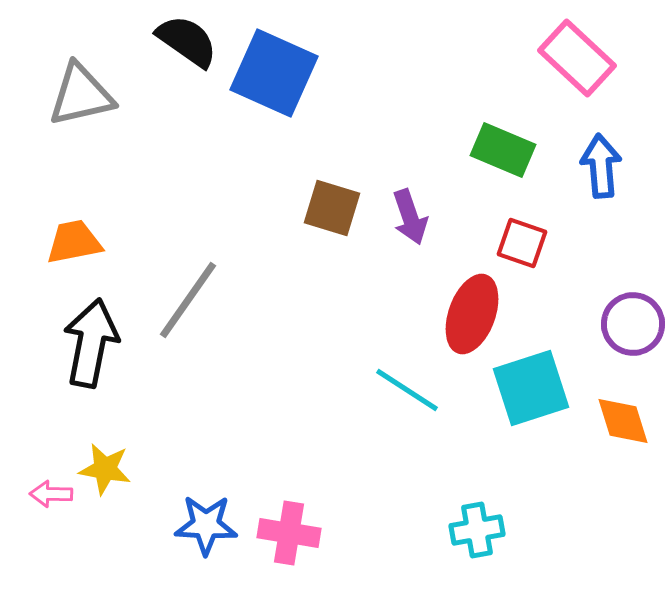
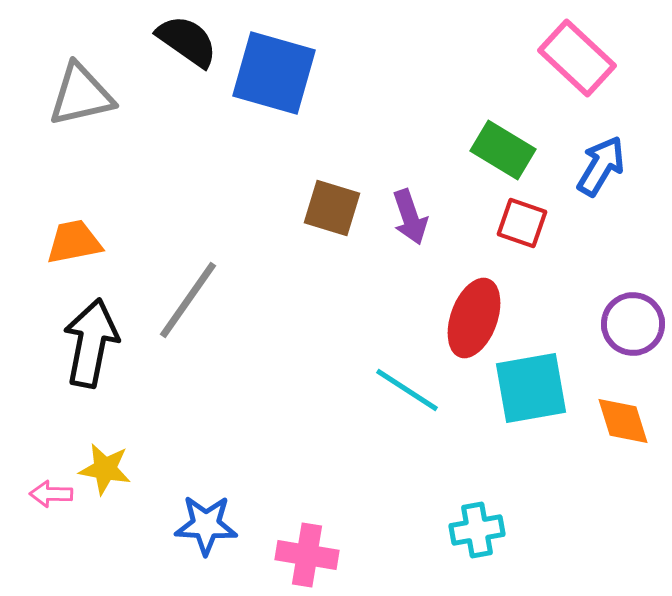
blue square: rotated 8 degrees counterclockwise
green rectangle: rotated 8 degrees clockwise
blue arrow: rotated 36 degrees clockwise
red square: moved 20 px up
red ellipse: moved 2 px right, 4 px down
cyan square: rotated 8 degrees clockwise
pink cross: moved 18 px right, 22 px down
